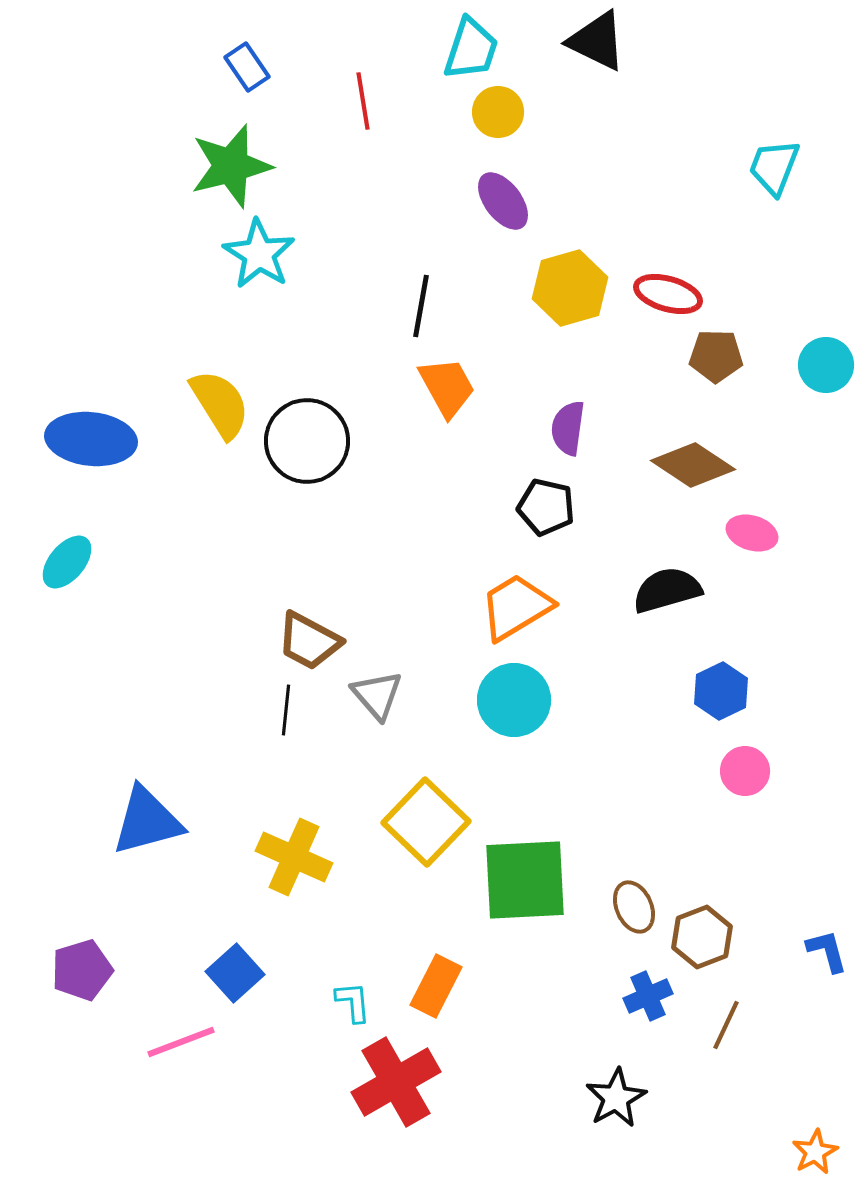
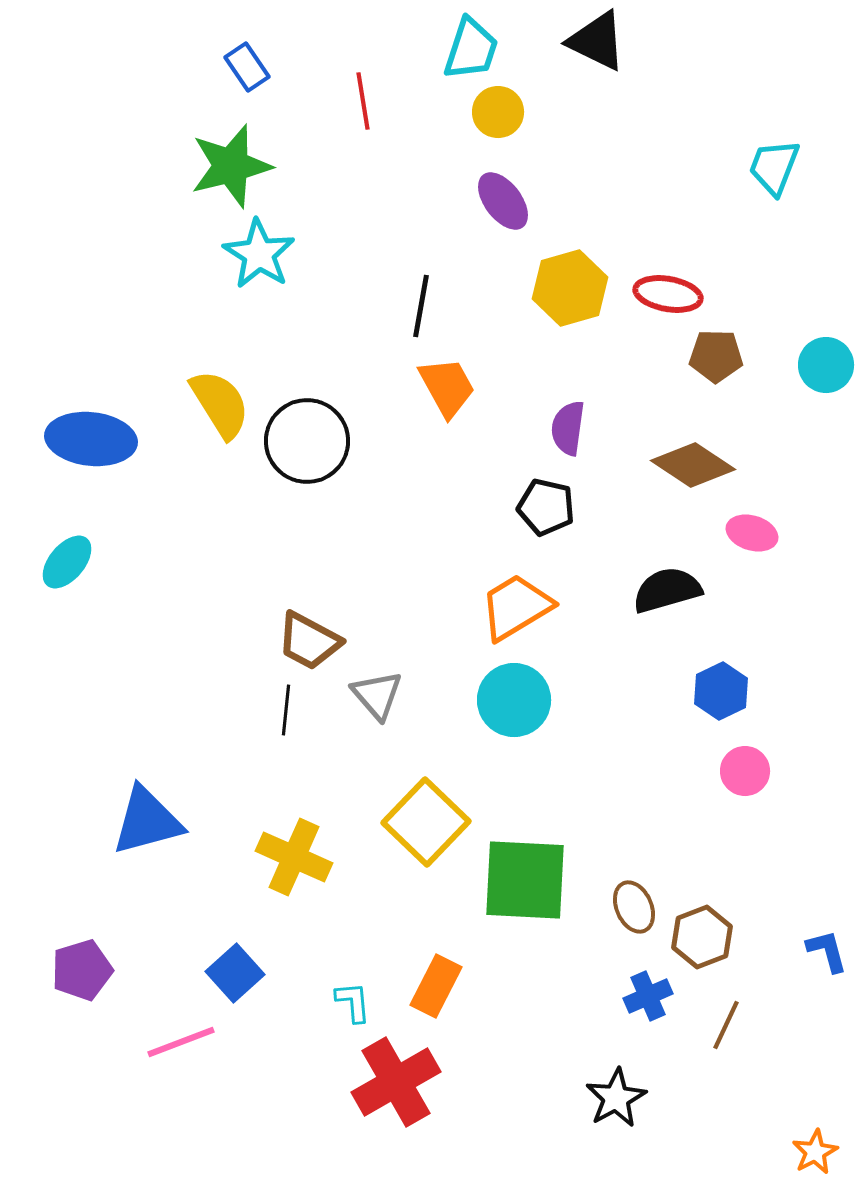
red ellipse at (668, 294): rotated 6 degrees counterclockwise
green square at (525, 880): rotated 6 degrees clockwise
